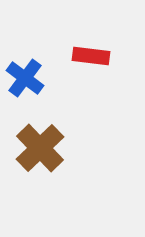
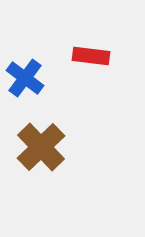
brown cross: moved 1 px right, 1 px up
